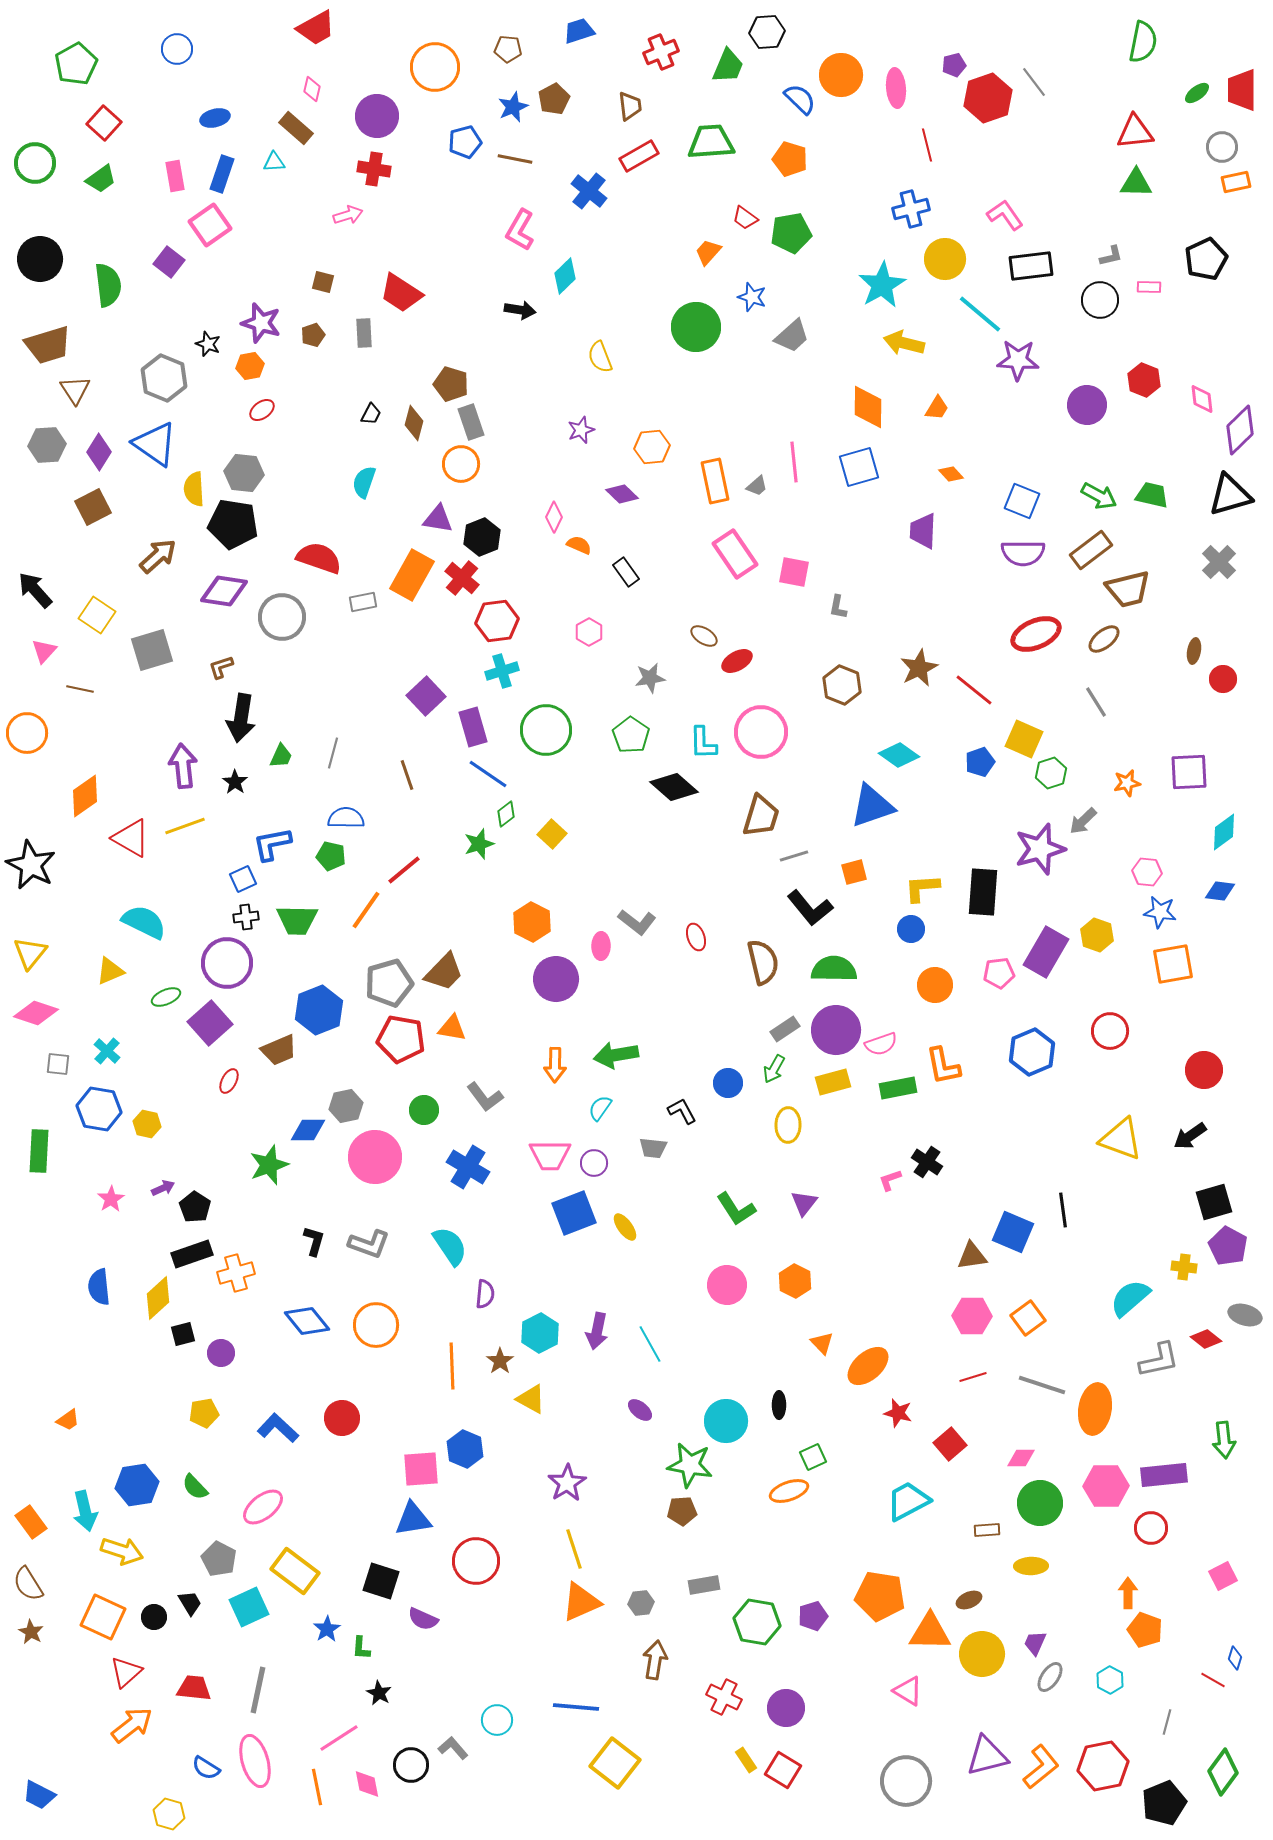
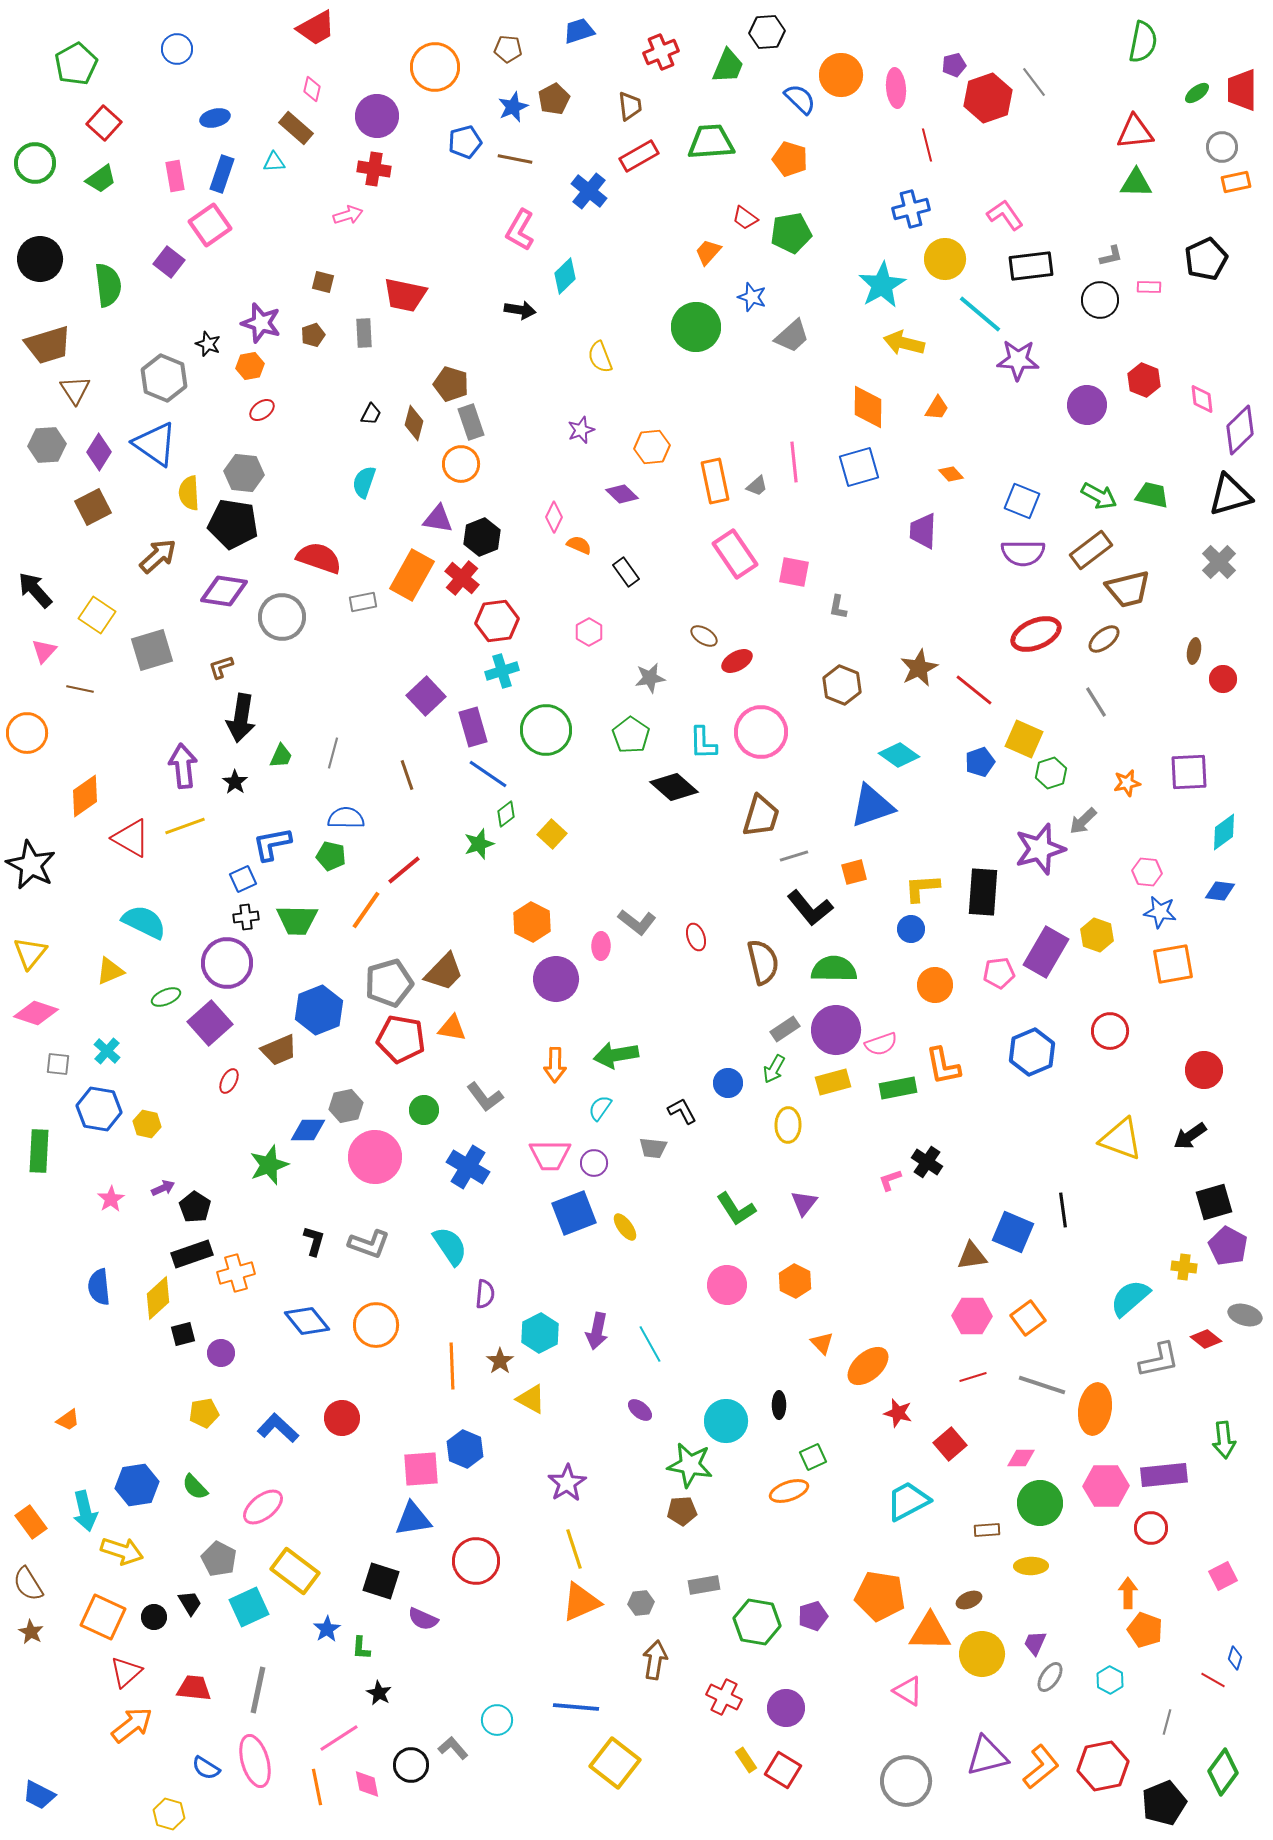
red trapezoid at (401, 293): moved 4 px right, 2 px down; rotated 21 degrees counterclockwise
yellow semicircle at (194, 489): moved 5 px left, 4 px down
